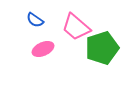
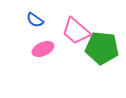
pink trapezoid: moved 4 px down
green pentagon: rotated 24 degrees clockwise
